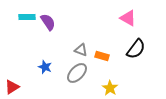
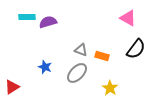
purple semicircle: rotated 72 degrees counterclockwise
